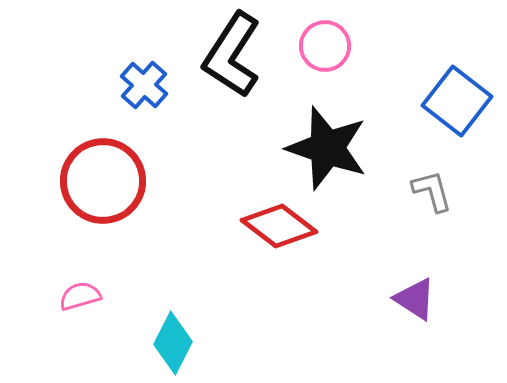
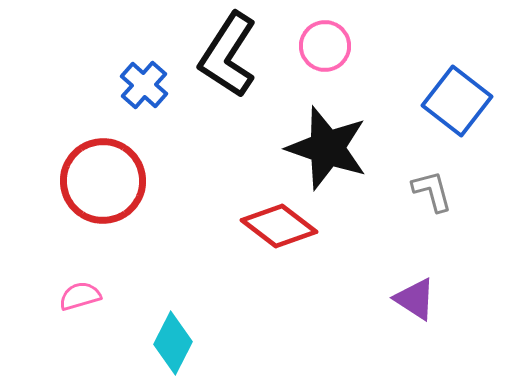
black L-shape: moved 4 px left
